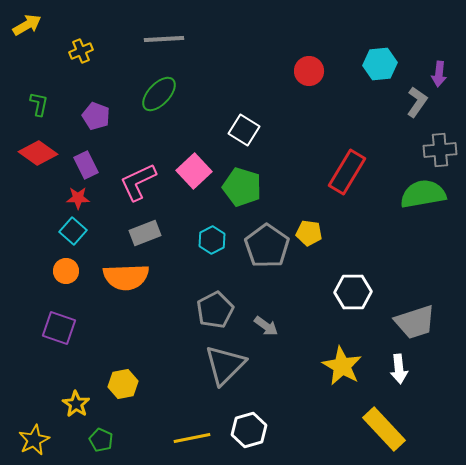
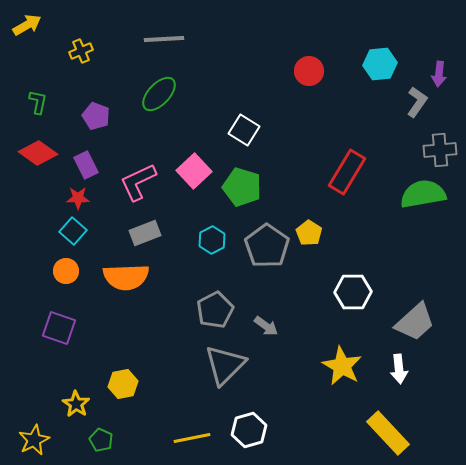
green L-shape at (39, 104): moved 1 px left, 2 px up
yellow pentagon at (309, 233): rotated 25 degrees clockwise
gray trapezoid at (415, 322): rotated 24 degrees counterclockwise
yellow rectangle at (384, 429): moved 4 px right, 4 px down
